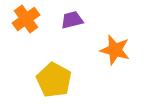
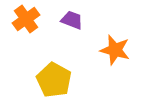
purple trapezoid: rotated 35 degrees clockwise
